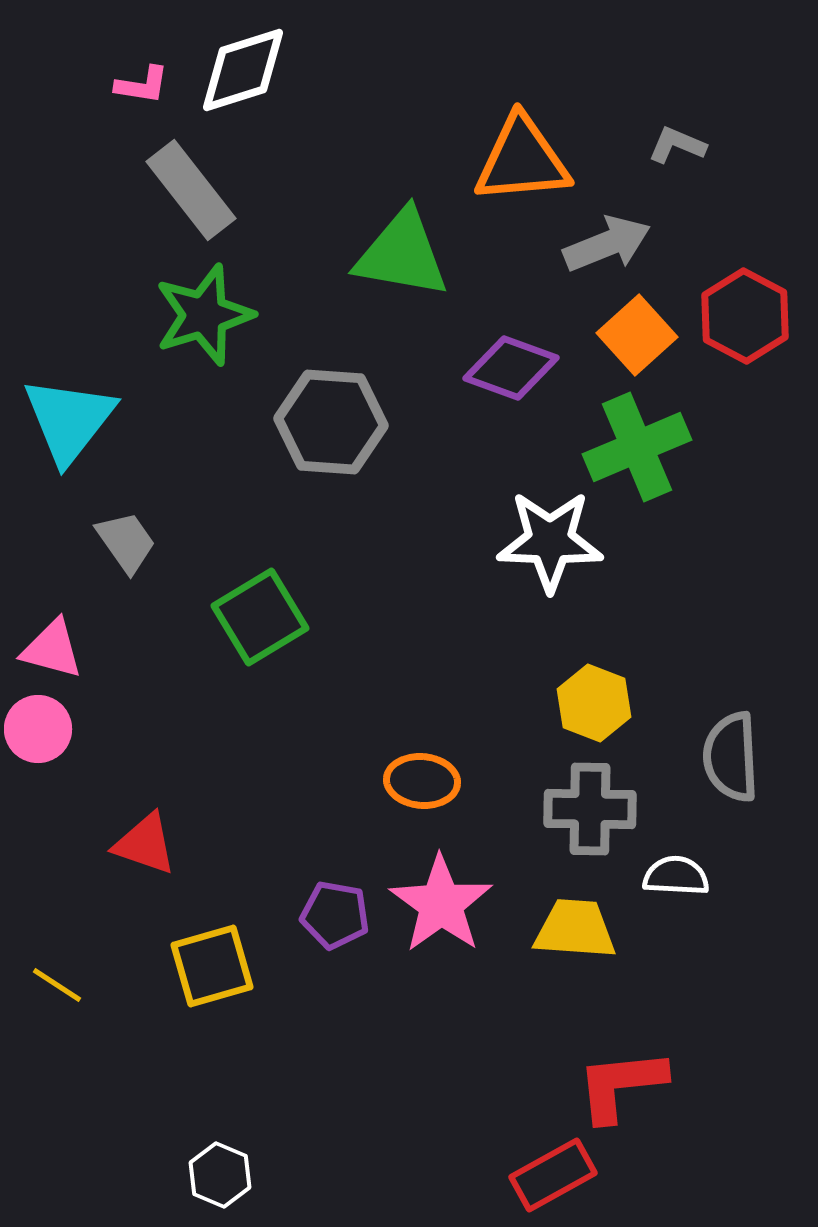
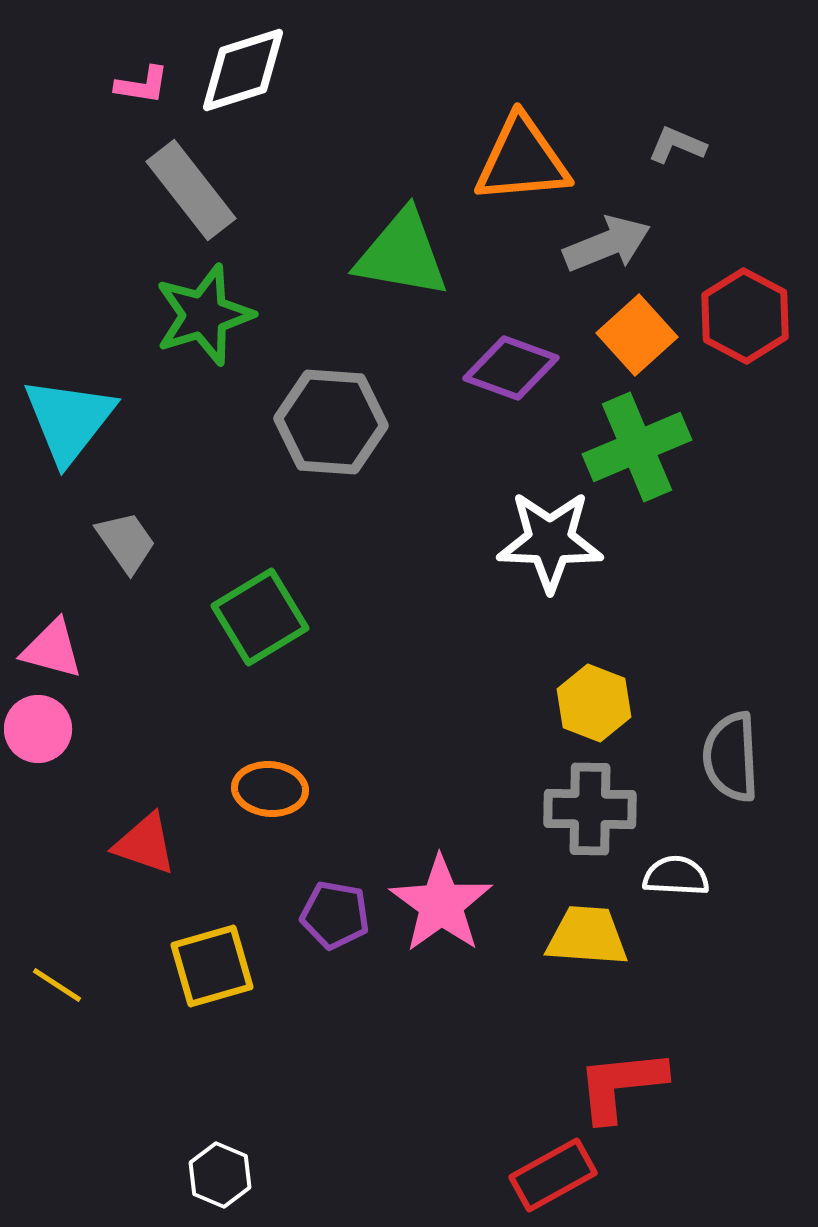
orange ellipse: moved 152 px left, 8 px down
yellow trapezoid: moved 12 px right, 7 px down
